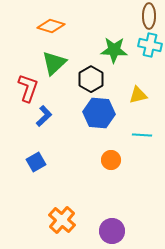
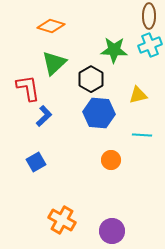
cyan cross: rotated 35 degrees counterclockwise
red L-shape: rotated 28 degrees counterclockwise
orange cross: rotated 12 degrees counterclockwise
